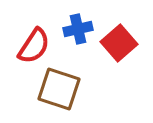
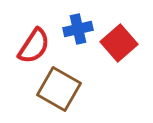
brown square: rotated 12 degrees clockwise
